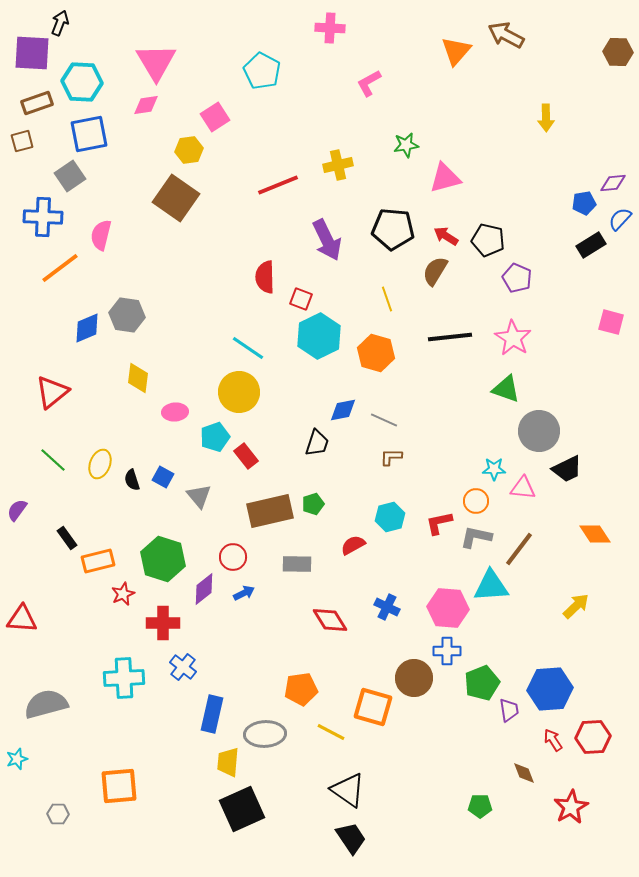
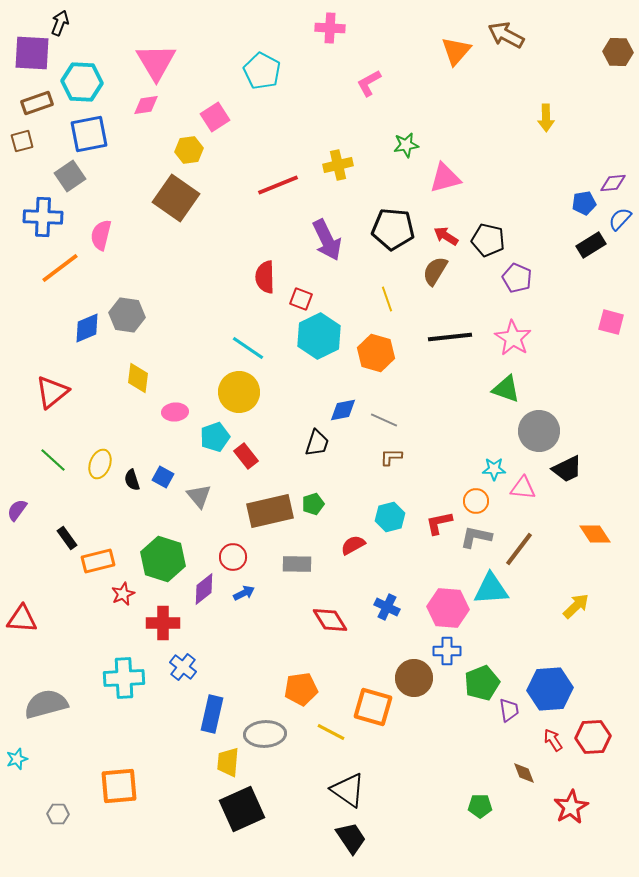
cyan triangle at (491, 586): moved 3 px down
